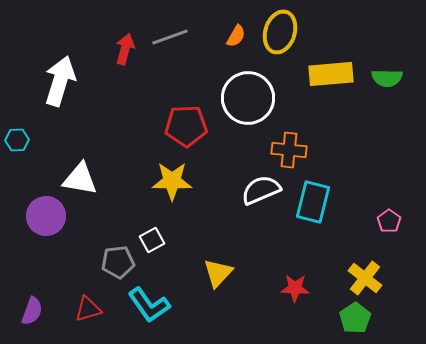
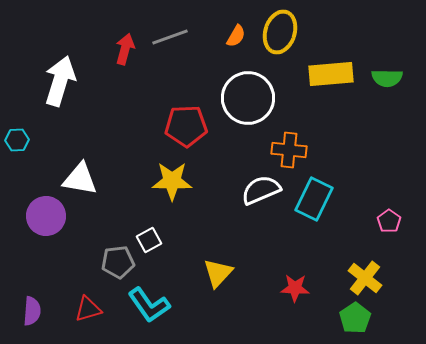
cyan rectangle: moved 1 px right, 3 px up; rotated 12 degrees clockwise
white square: moved 3 px left
purple semicircle: rotated 16 degrees counterclockwise
